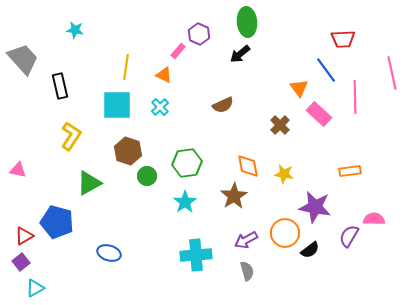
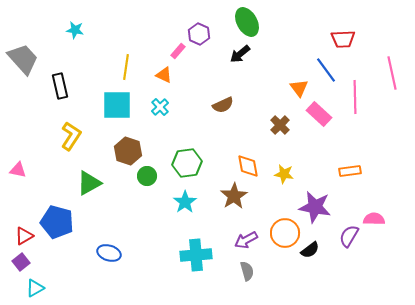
green ellipse at (247, 22): rotated 24 degrees counterclockwise
